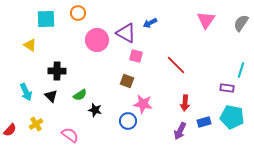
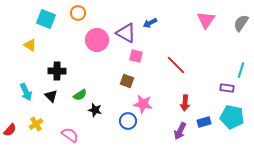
cyan square: rotated 24 degrees clockwise
